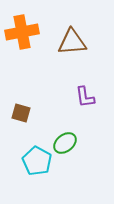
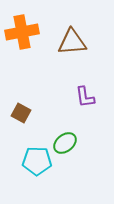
brown square: rotated 12 degrees clockwise
cyan pentagon: rotated 28 degrees counterclockwise
